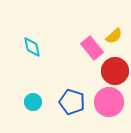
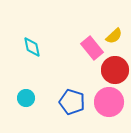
red circle: moved 1 px up
cyan circle: moved 7 px left, 4 px up
